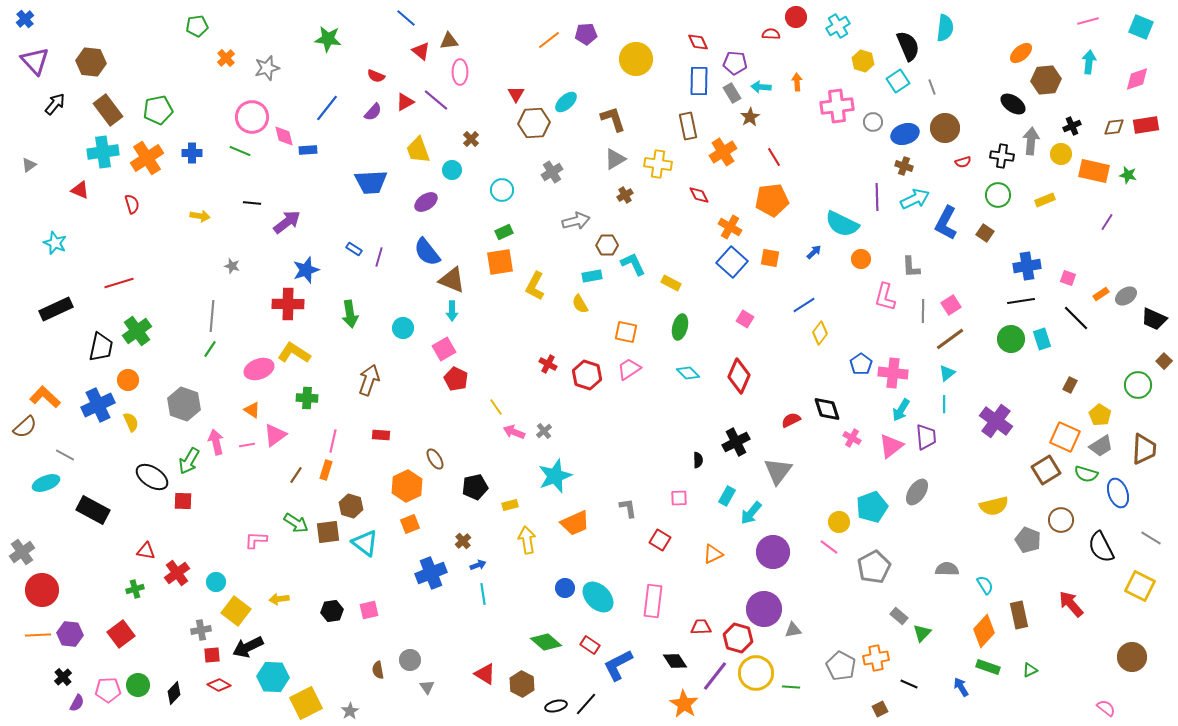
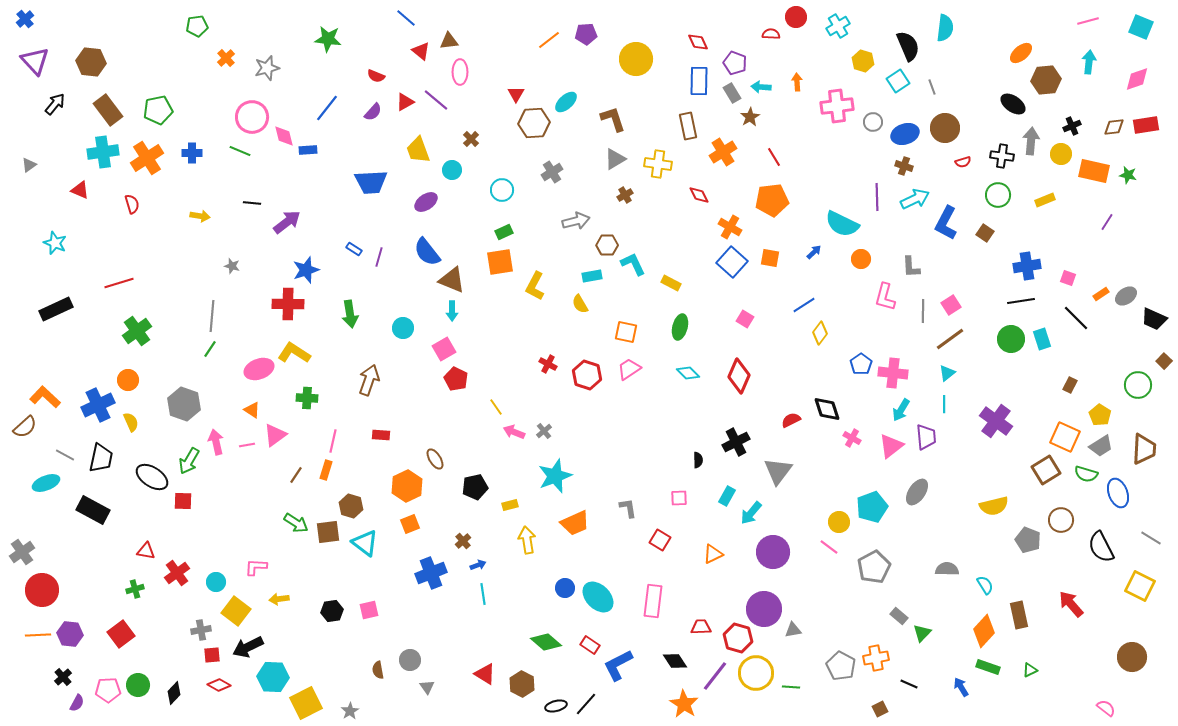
purple pentagon at (735, 63): rotated 15 degrees clockwise
black trapezoid at (101, 347): moved 111 px down
pink L-shape at (256, 540): moved 27 px down
